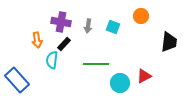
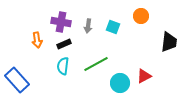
black rectangle: rotated 24 degrees clockwise
cyan semicircle: moved 11 px right, 6 px down
green line: rotated 30 degrees counterclockwise
